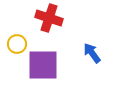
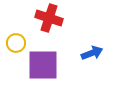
yellow circle: moved 1 px left, 1 px up
blue arrow: rotated 105 degrees clockwise
